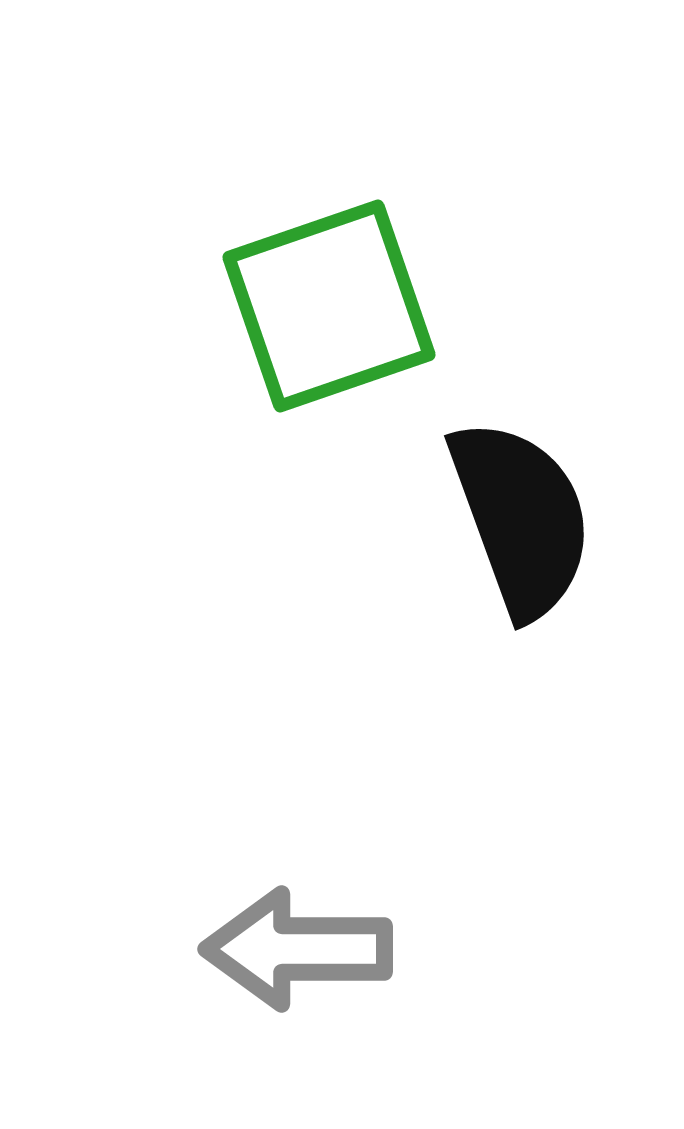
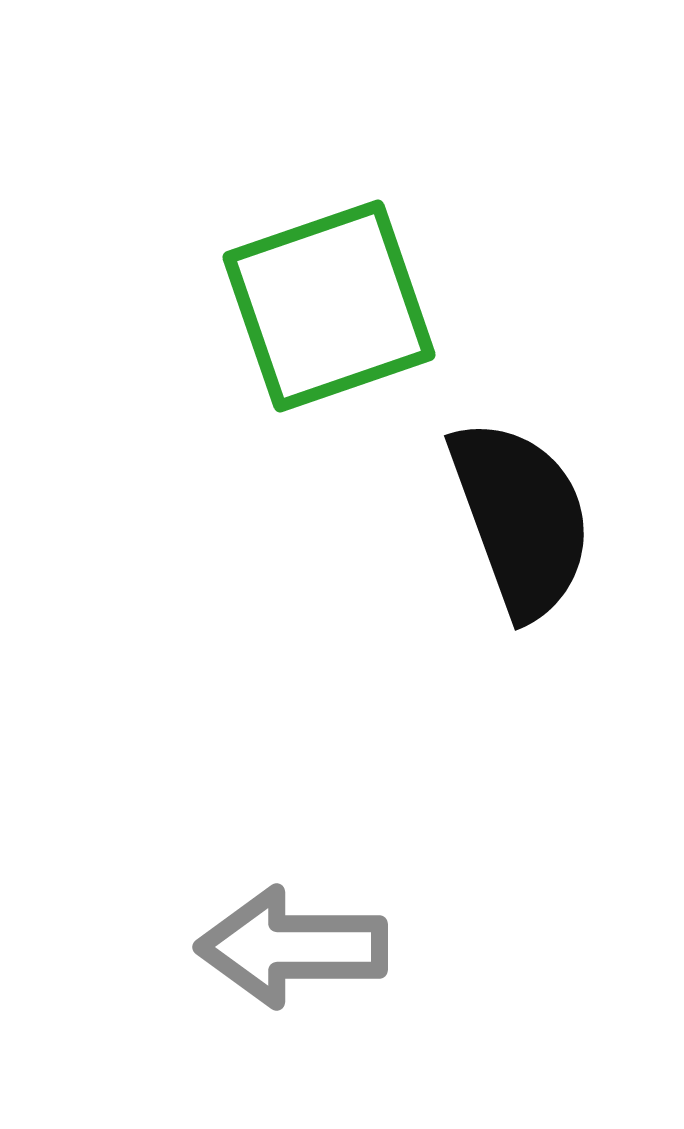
gray arrow: moved 5 px left, 2 px up
